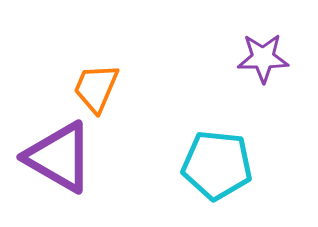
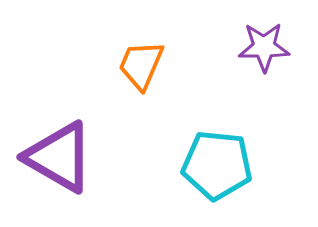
purple star: moved 1 px right, 11 px up
orange trapezoid: moved 45 px right, 23 px up
